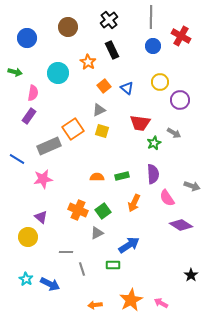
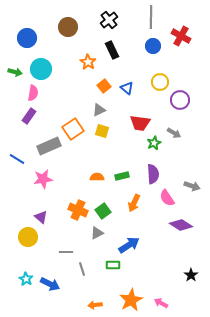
cyan circle at (58, 73): moved 17 px left, 4 px up
